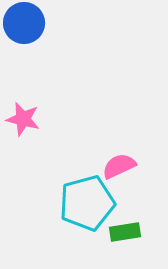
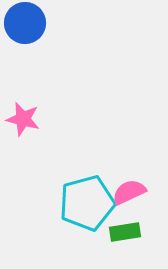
blue circle: moved 1 px right
pink semicircle: moved 10 px right, 26 px down
